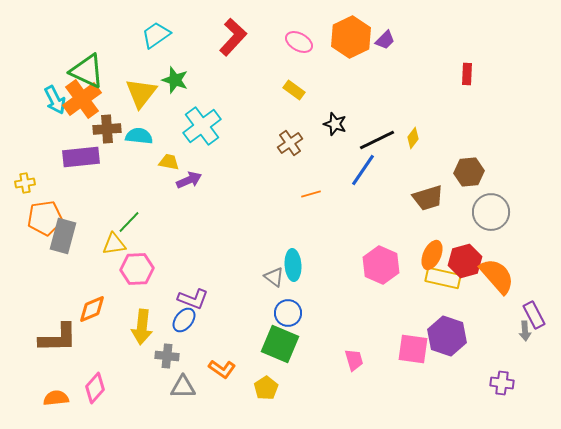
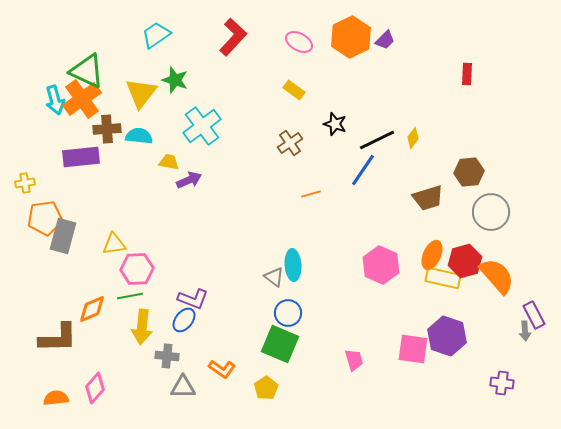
cyan arrow at (55, 100): rotated 12 degrees clockwise
green line at (129, 222): moved 1 px right, 74 px down; rotated 35 degrees clockwise
